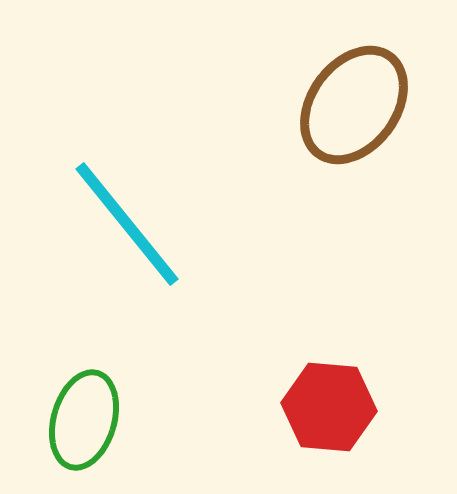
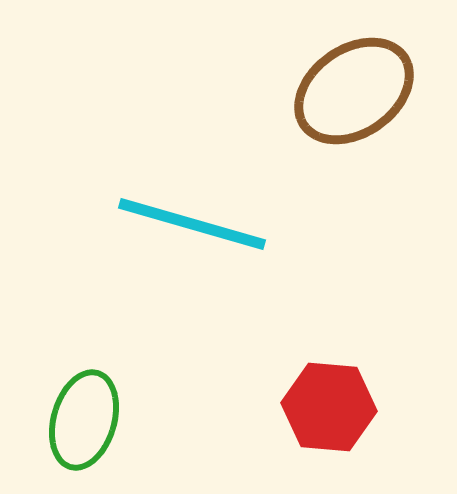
brown ellipse: moved 14 px up; rotated 19 degrees clockwise
cyan line: moved 65 px right; rotated 35 degrees counterclockwise
